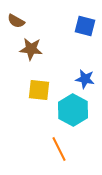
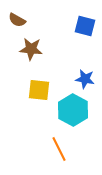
brown semicircle: moved 1 px right, 1 px up
